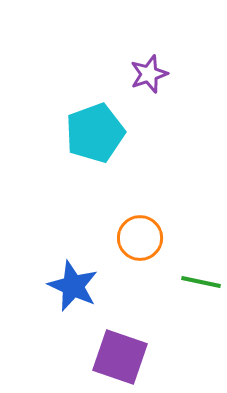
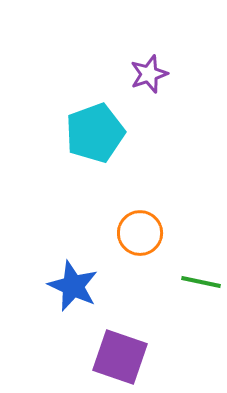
orange circle: moved 5 px up
